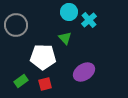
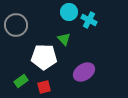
cyan cross: rotated 21 degrees counterclockwise
green triangle: moved 1 px left, 1 px down
white pentagon: moved 1 px right
red square: moved 1 px left, 3 px down
